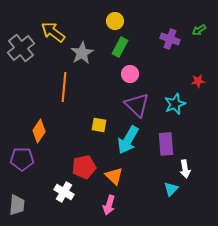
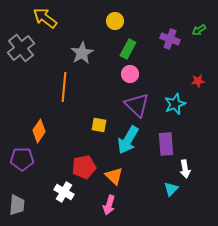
yellow arrow: moved 8 px left, 14 px up
green rectangle: moved 8 px right, 2 px down
